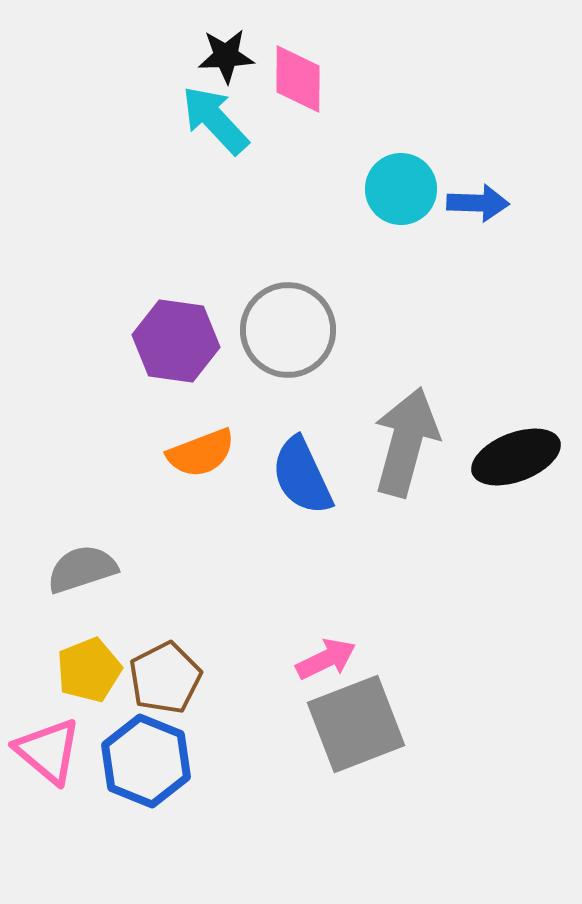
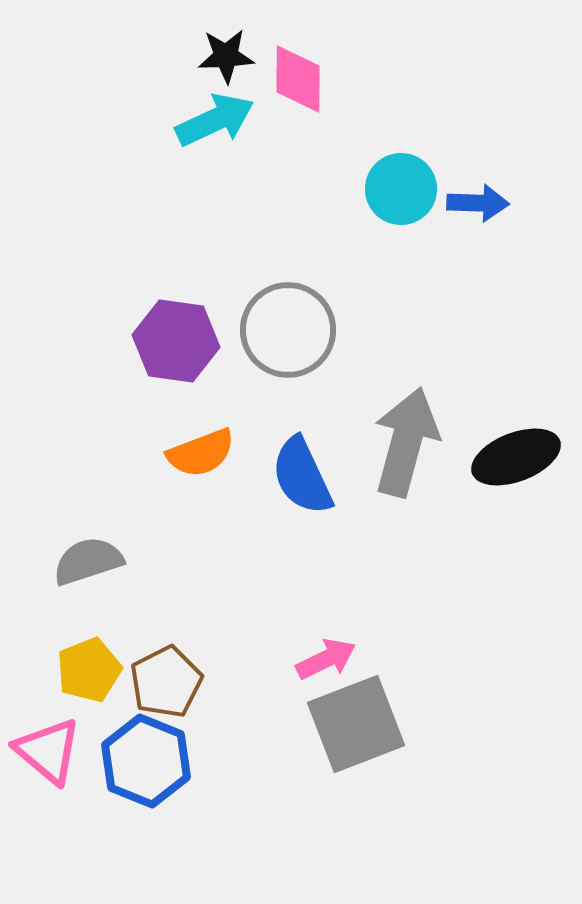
cyan arrow: rotated 108 degrees clockwise
gray semicircle: moved 6 px right, 8 px up
brown pentagon: moved 1 px right, 4 px down
